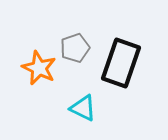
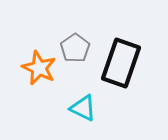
gray pentagon: rotated 16 degrees counterclockwise
